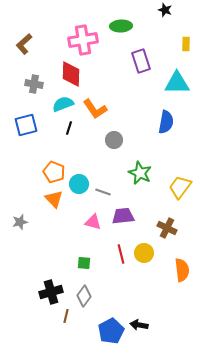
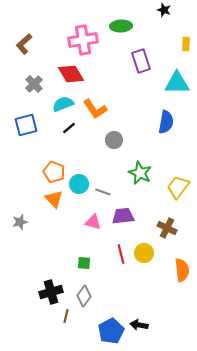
black star: moved 1 px left
red diamond: rotated 32 degrees counterclockwise
gray cross: rotated 36 degrees clockwise
black line: rotated 32 degrees clockwise
yellow trapezoid: moved 2 px left
